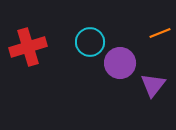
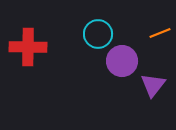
cyan circle: moved 8 px right, 8 px up
red cross: rotated 18 degrees clockwise
purple circle: moved 2 px right, 2 px up
